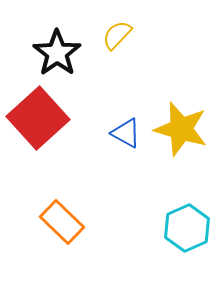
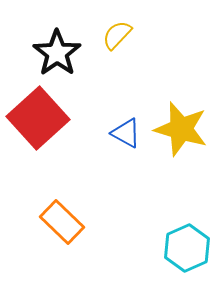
cyan hexagon: moved 20 px down
